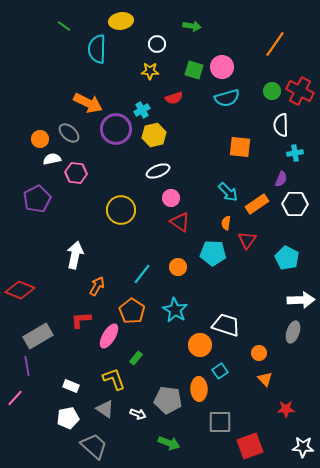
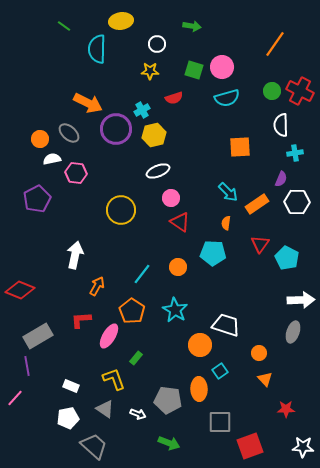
orange square at (240, 147): rotated 10 degrees counterclockwise
white hexagon at (295, 204): moved 2 px right, 2 px up
red triangle at (247, 240): moved 13 px right, 4 px down
